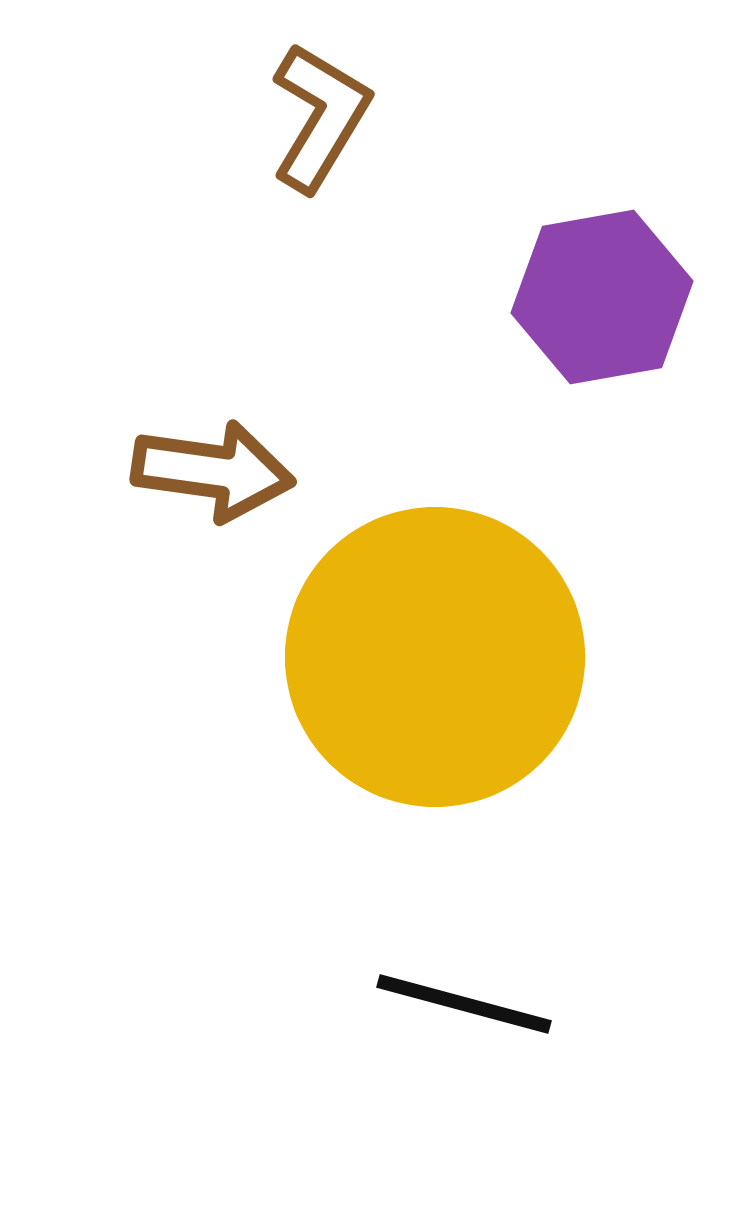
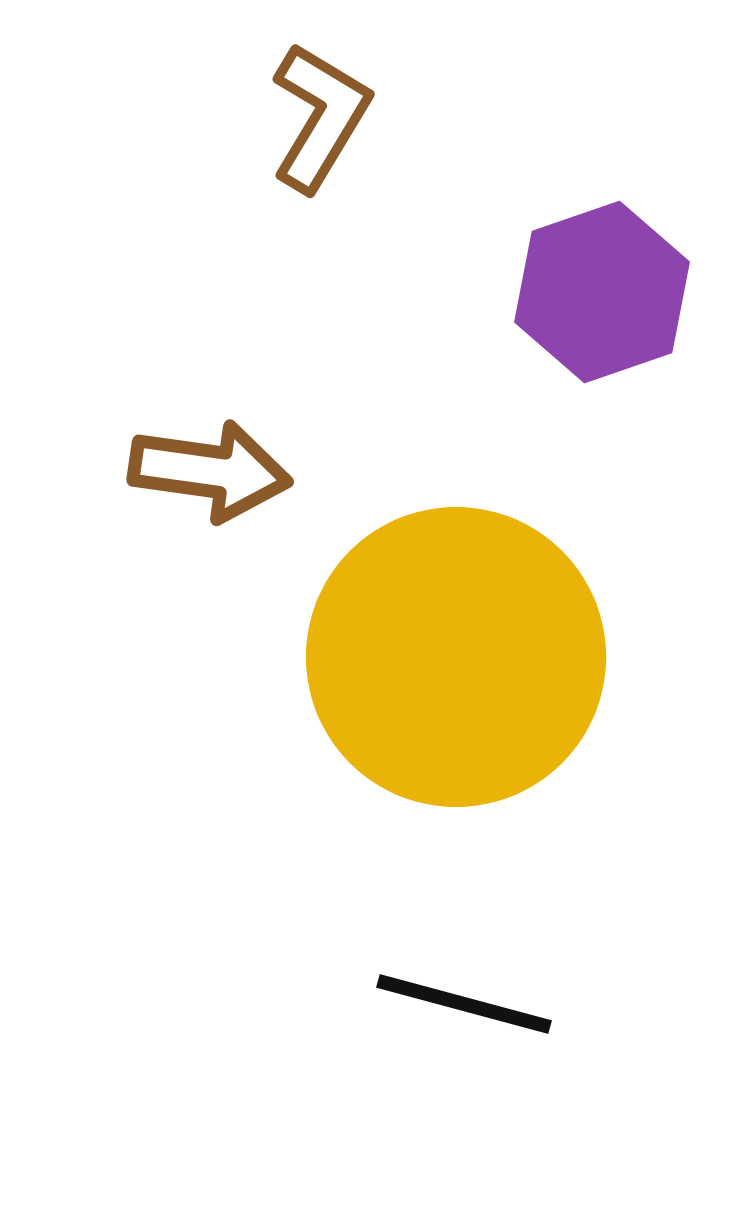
purple hexagon: moved 5 px up; rotated 9 degrees counterclockwise
brown arrow: moved 3 px left
yellow circle: moved 21 px right
